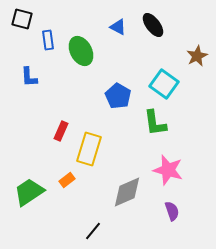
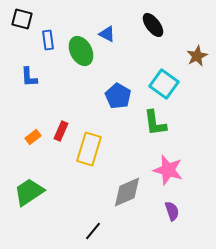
blue triangle: moved 11 px left, 7 px down
orange rectangle: moved 34 px left, 43 px up
